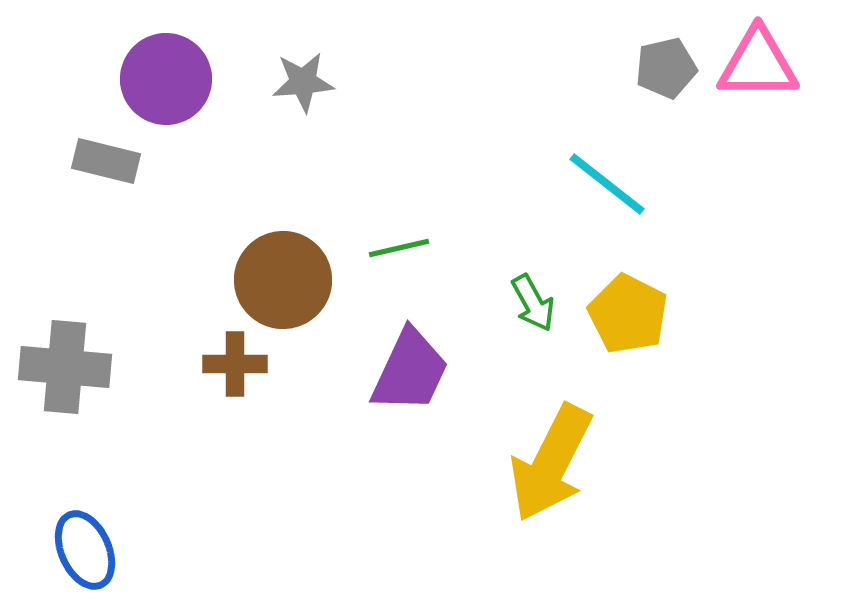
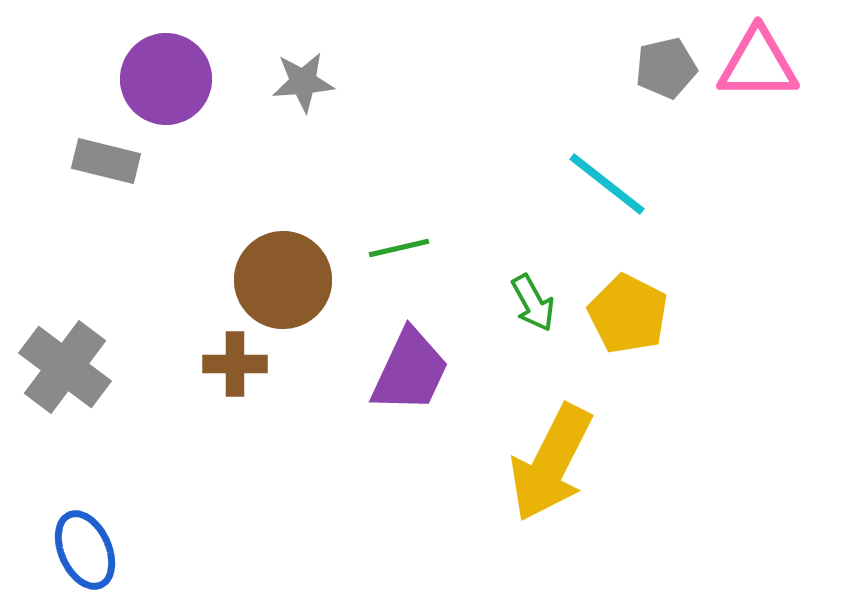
gray cross: rotated 32 degrees clockwise
